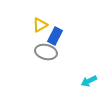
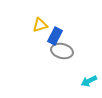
yellow triangle: rotated 14 degrees clockwise
gray ellipse: moved 16 px right, 1 px up
